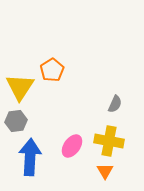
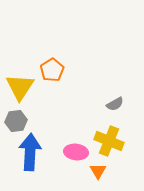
gray semicircle: rotated 36 degrees clockwise
yellow cross: rotated 12 degrees clockwise
pink ellipse: moved 4 px right, 6 px down; rotated 60 degrees clockwise
blue arrow: moved 5 px up
orange triangle: moved 7 px left
